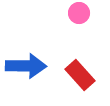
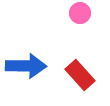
pink circle: moved 1 px right
